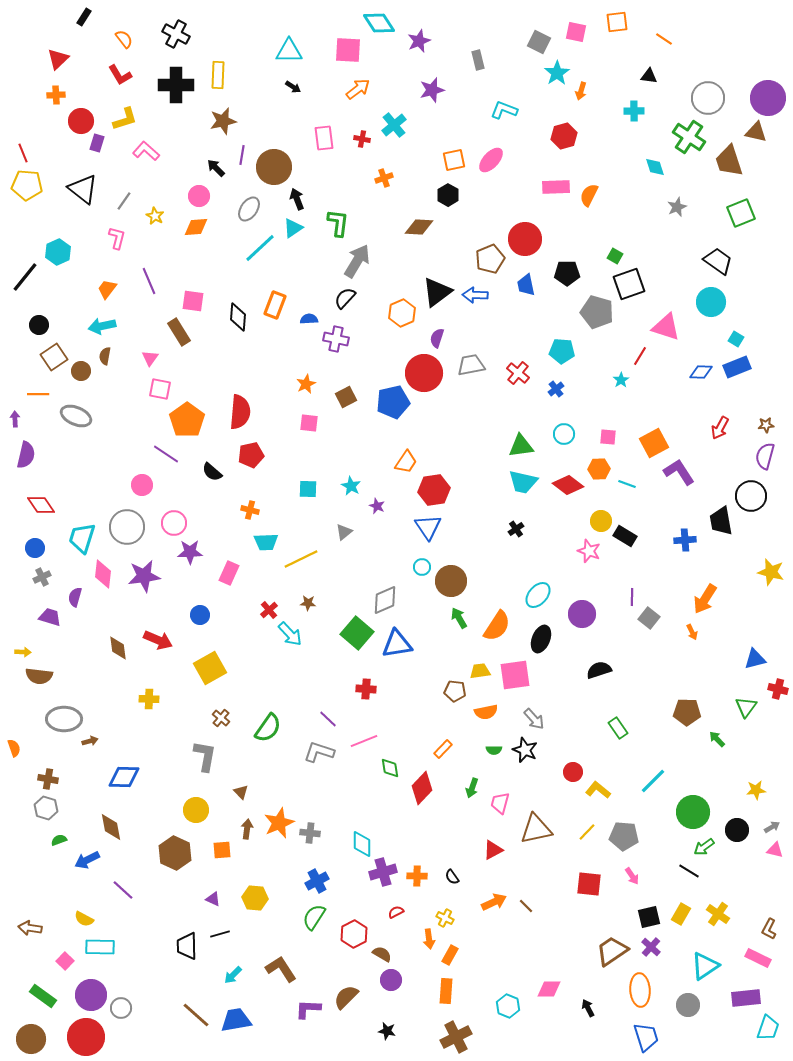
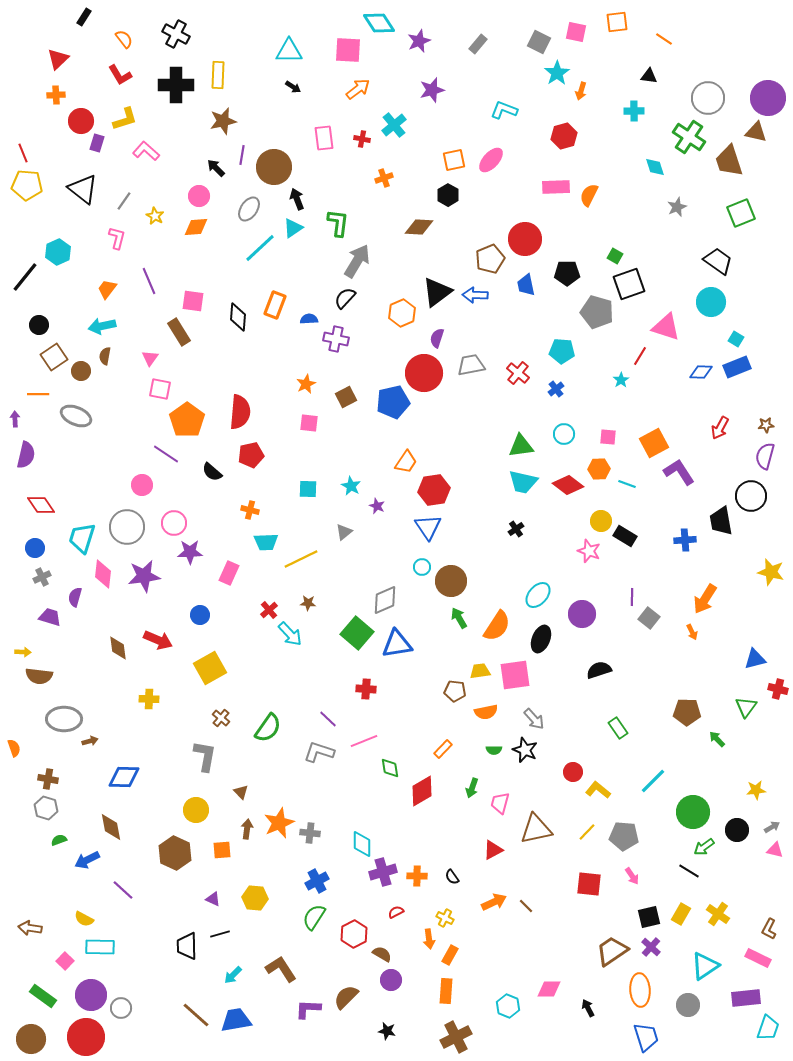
gray rectangle at (478, 60): moved 16 px up; rotated 54 degrees clockwise
red diamond at (422, 788): moved 3 px down; rotated 16 degrees clockwise
